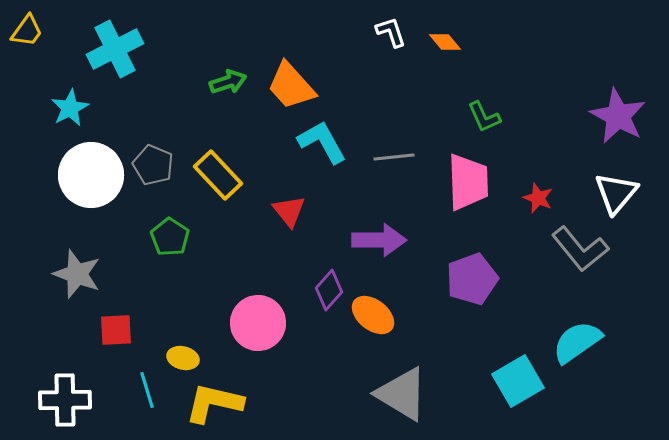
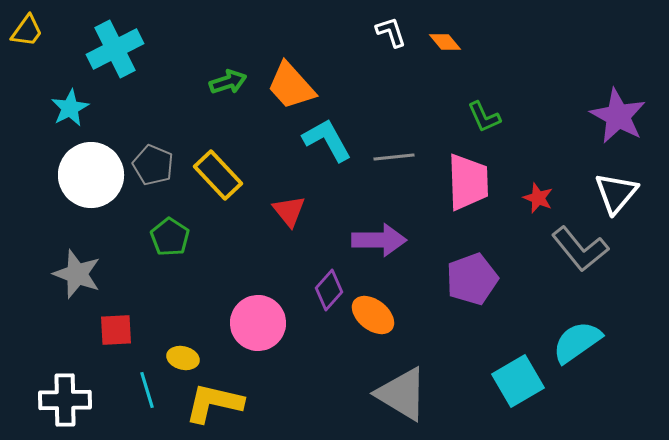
cyan L-shape: moved 5 px right, 2 px up
